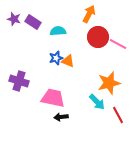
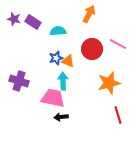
red circle: moved 6 px left, 12 px down
cyan arrow: moved 34 px left, 21 px up; rotated 138 degrees counterclockwise
red line: rotated 12 degrees clockwise
